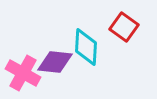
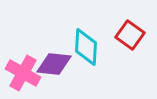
red square: moved 6 px right, 8 px down
purple diamond: moved 1 px left, 2 px down
